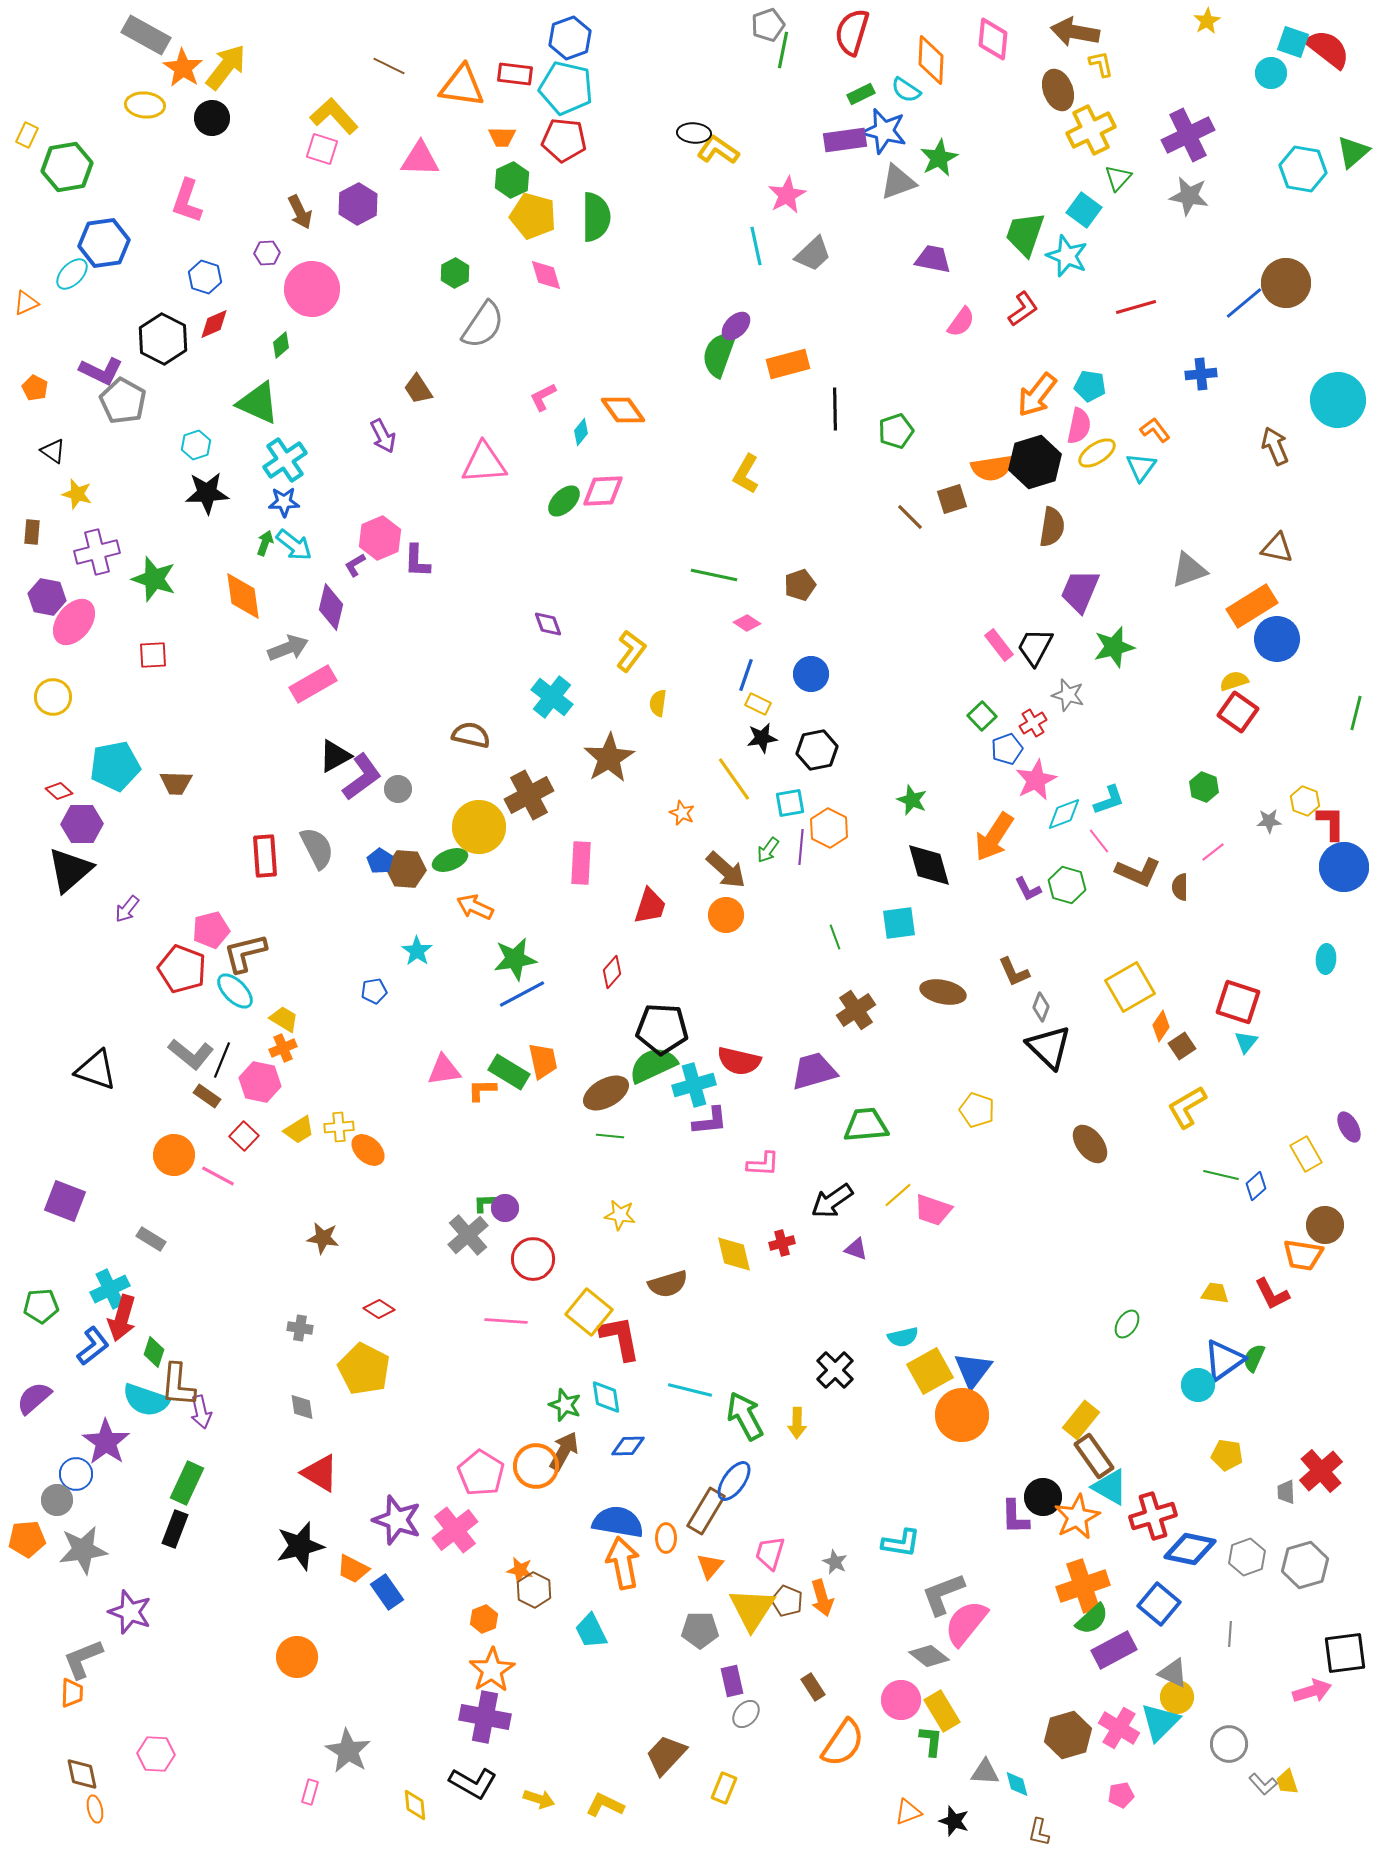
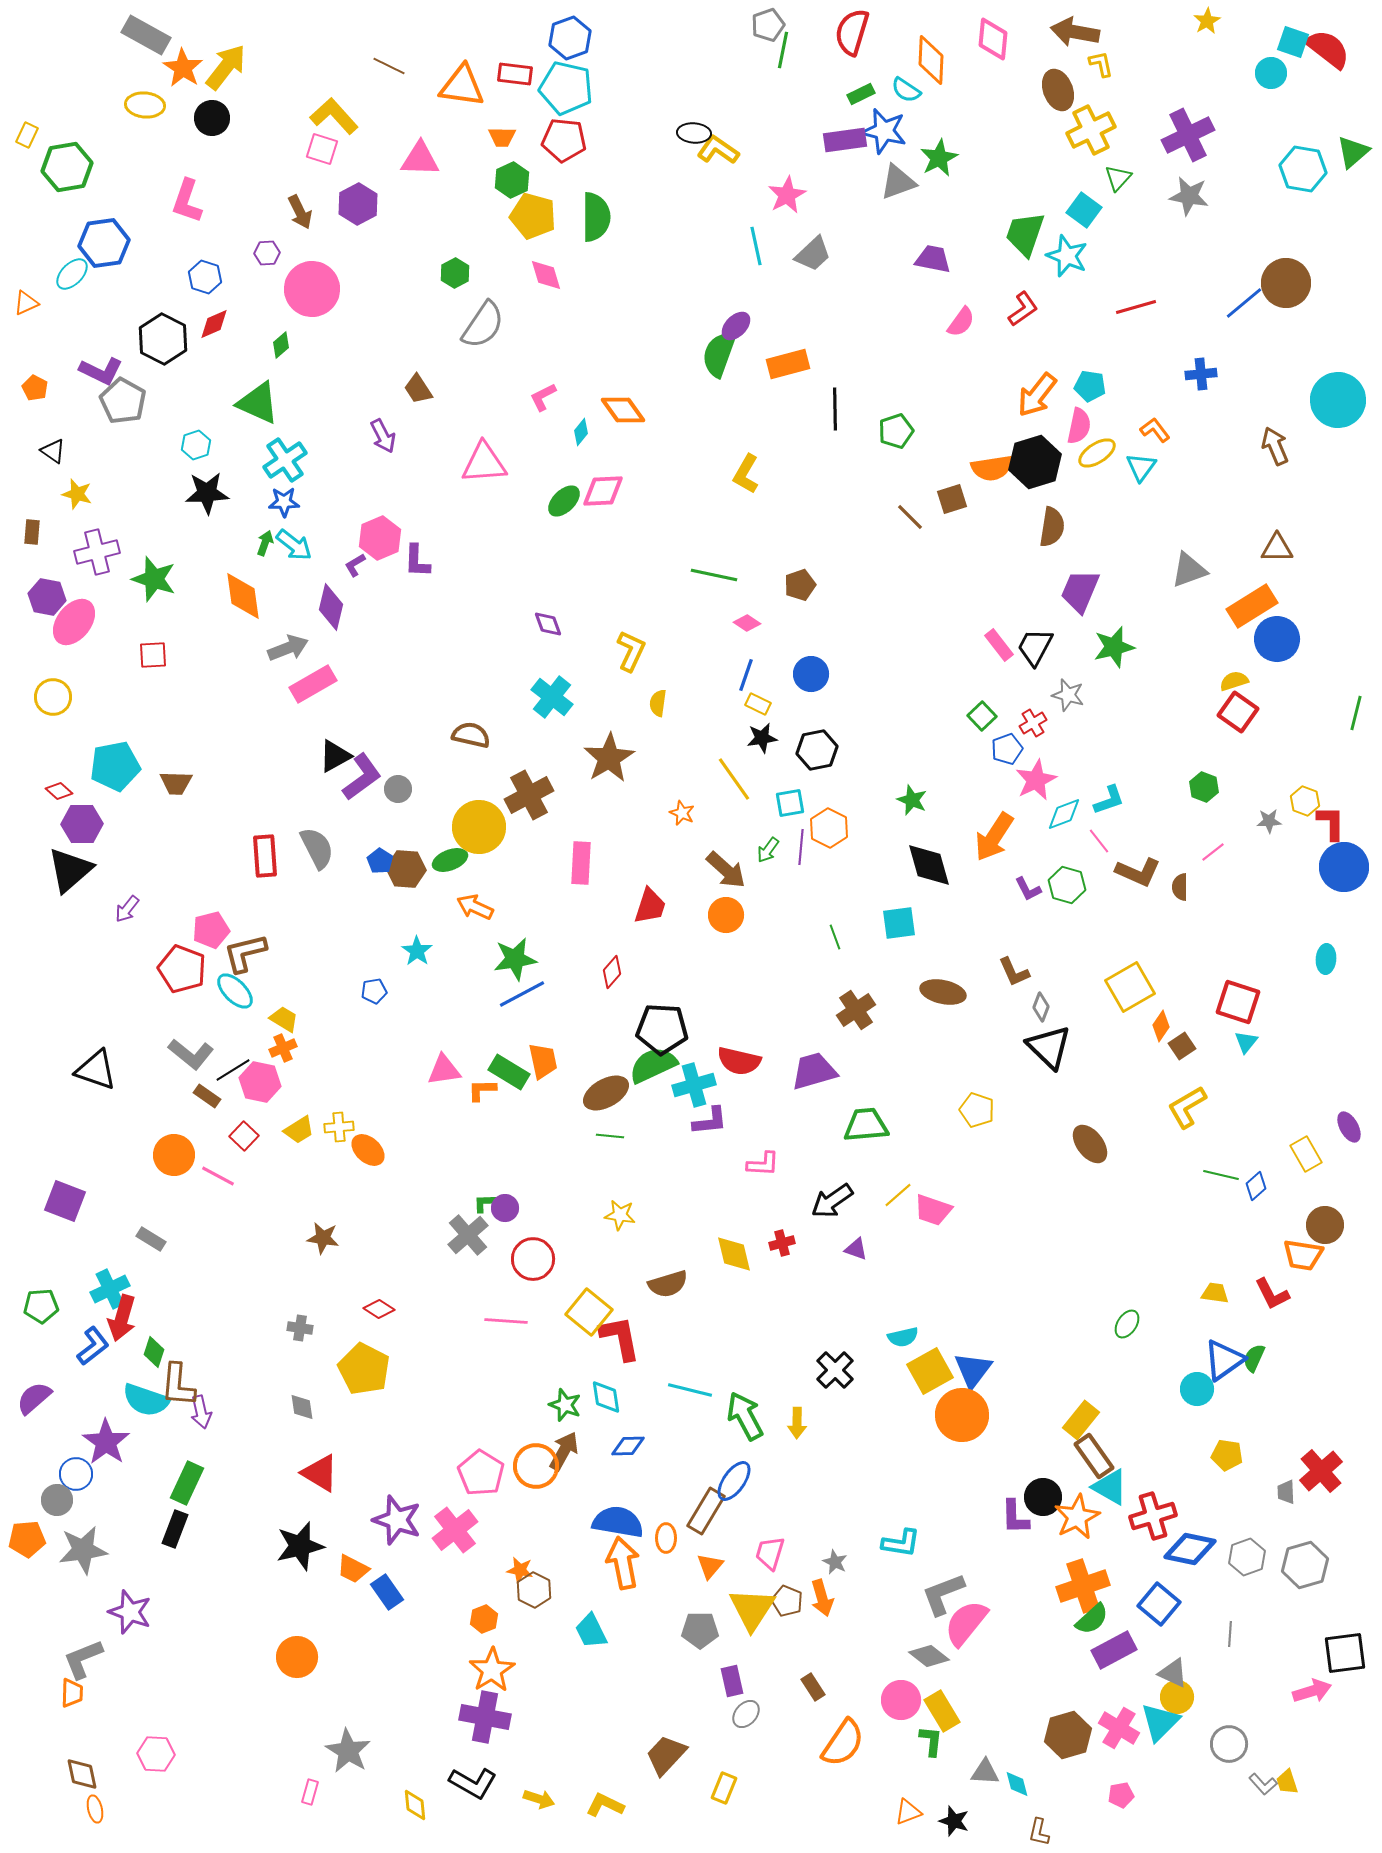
brown triangle at (1277, 548): rotated 12 degrees counterclockwise
yellow L-shape at (631, 651): rotated 12 degrees counterclockwise
black line at (222, 1060): moved 11 px right, 10 px down; rotated 36 degrees clockwise
cyan circle at (1198, 1385): moved 1 px left, 4 px down
